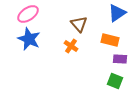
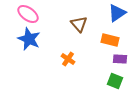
pink ellipse: rotated 70 degrees clockwise
orange cross: moved 3 px left, 13 px down
